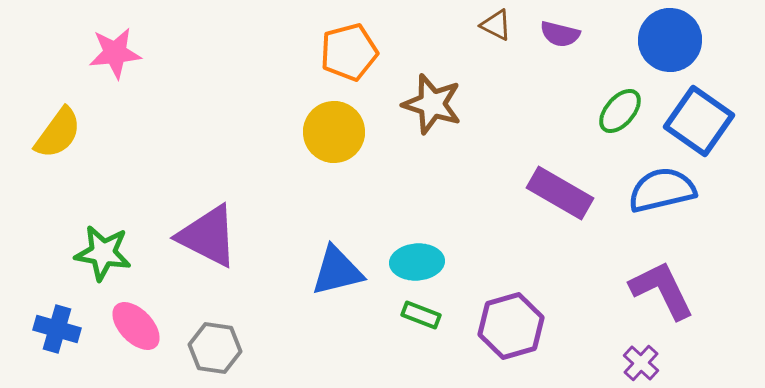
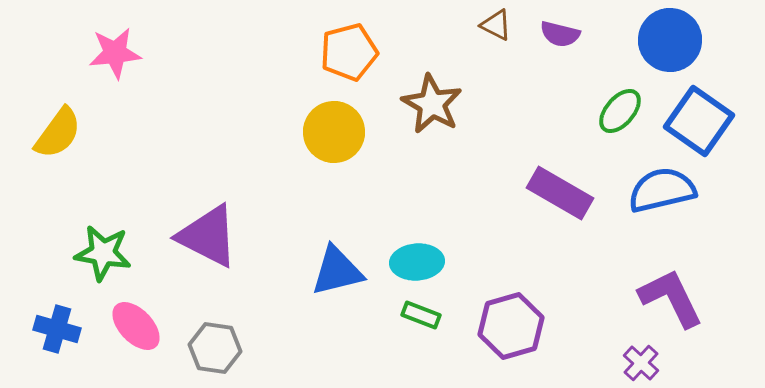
brown star: rotated 12 degrees clockwise
purple L-shape: moved 9 px right, 8 px down
